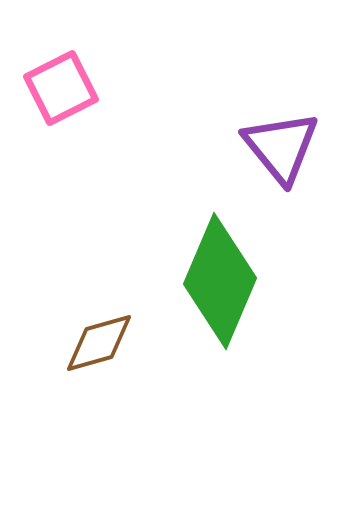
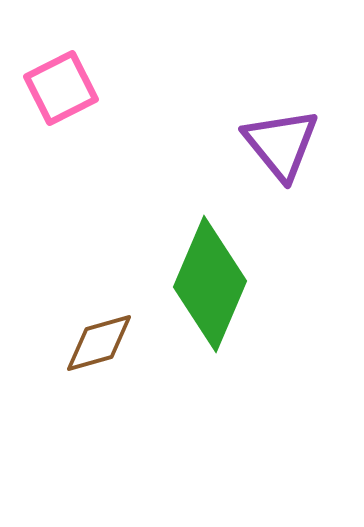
purple triangle: moved 3 px up
green diamond: moved 10 px left, 3 px down
